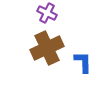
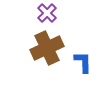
purple cross: rotated 18 degrees clockwise
